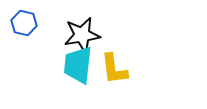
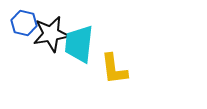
black star: moved 31 px left, 1 px up
cyan trapezoid: moved 1 px right, 21 px up
